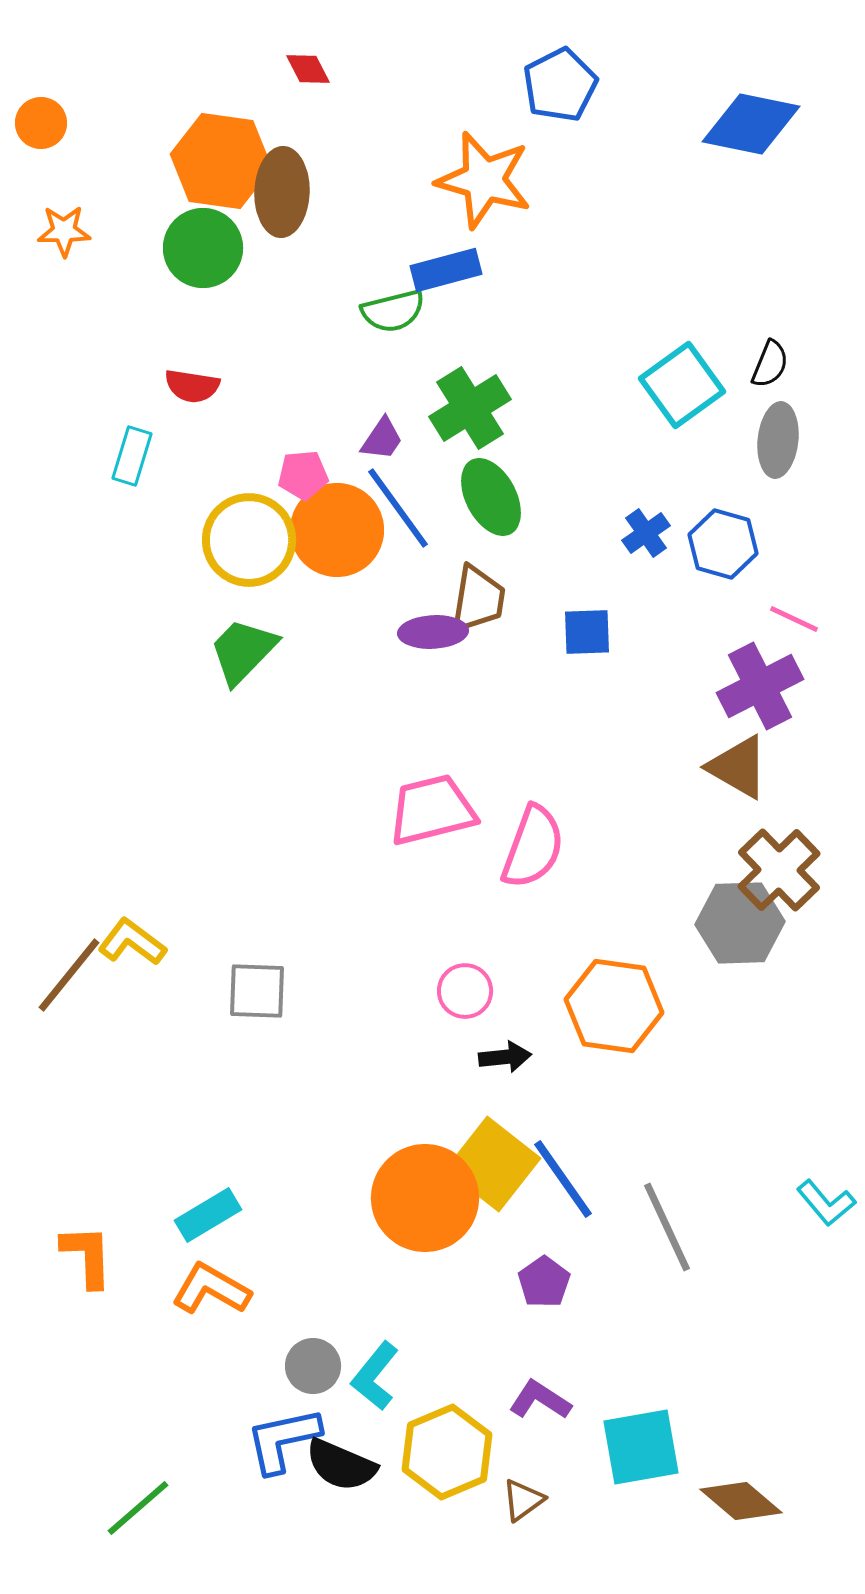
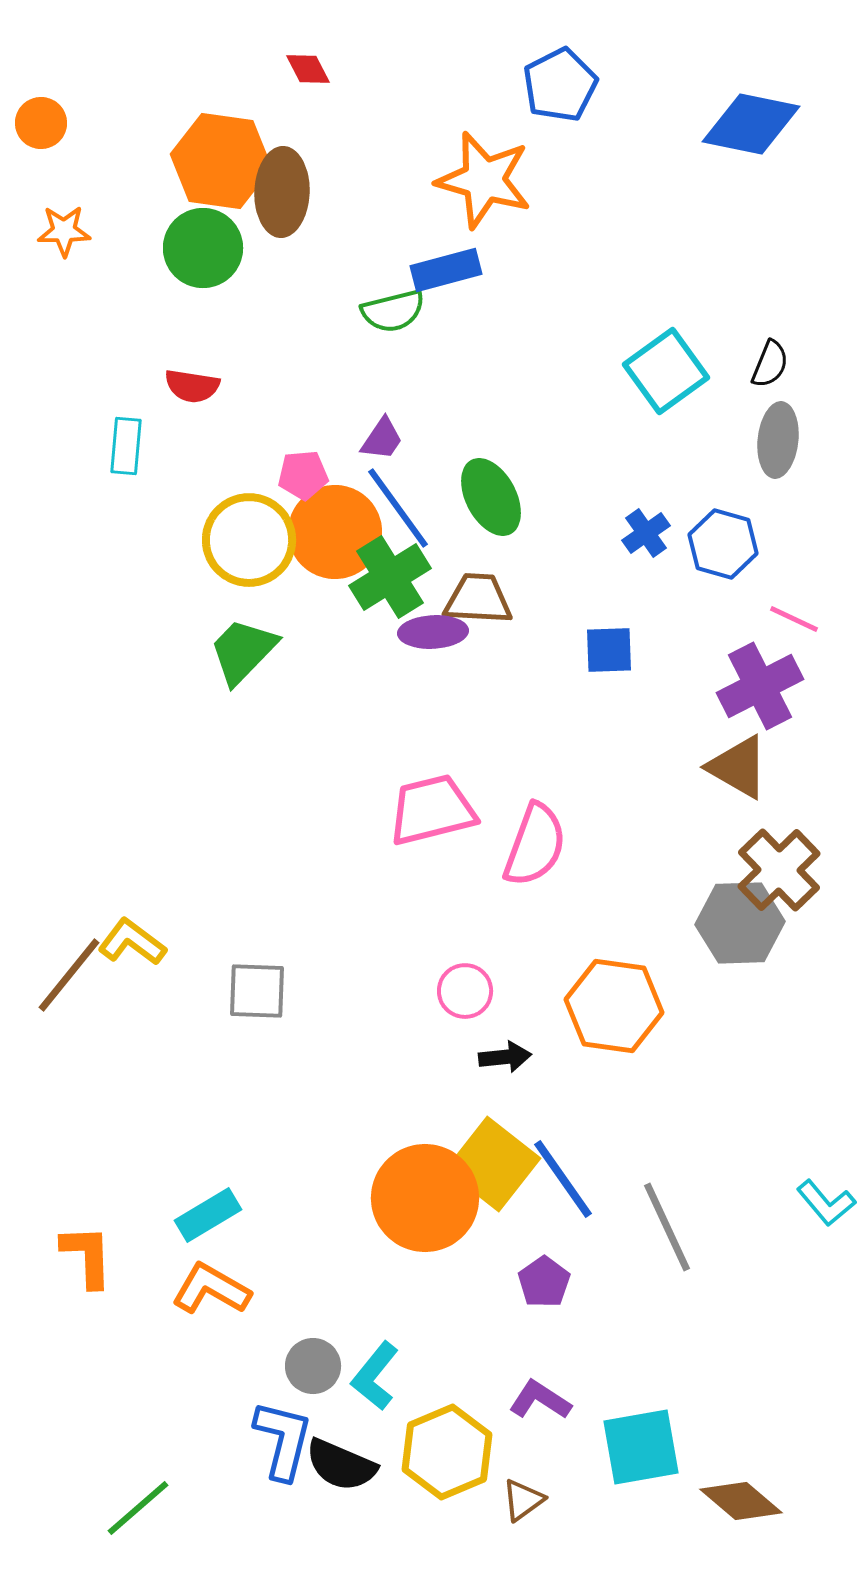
cyan square at (682, 385): moved 16 px left, 14 px up
green cross at (470, 408): moved 80 px left, 169 px down
cyan rectangle at (132, 456): moved 6 px left, 10 px up; rotated 12 degrees counterclockwise
orange circle at (337, 530): moved 2 px left, 2 px down
brown trapezoid at (478, 599): rotated 96 degrees counterclockwise
blue square at (587, 632): moved 22 px right, 18 px down
pink semicircle at (533, 847): moved 2 px right, 2 px up
blue L-shape at (283, 1440): rotated 116 degrees clockwise
